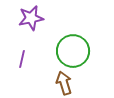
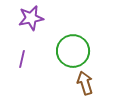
brown arrow: moved 21 px right
